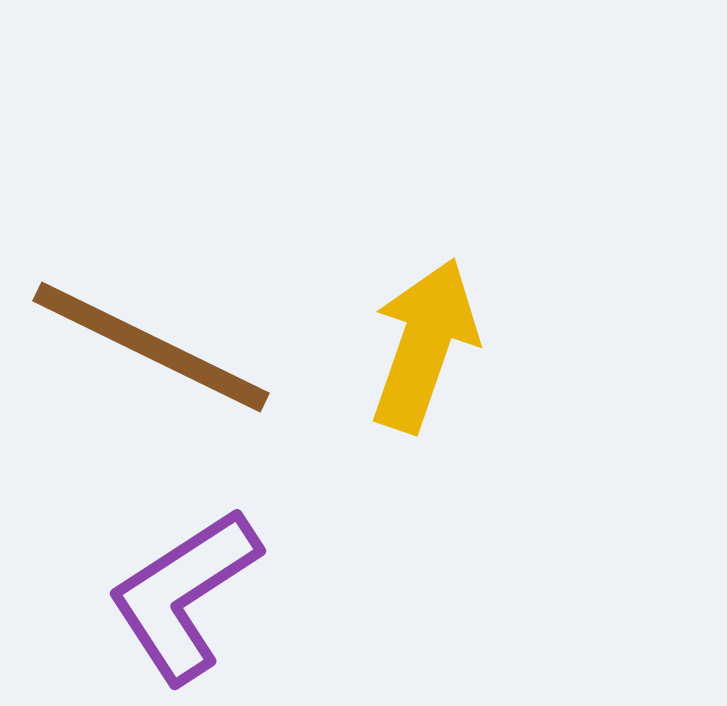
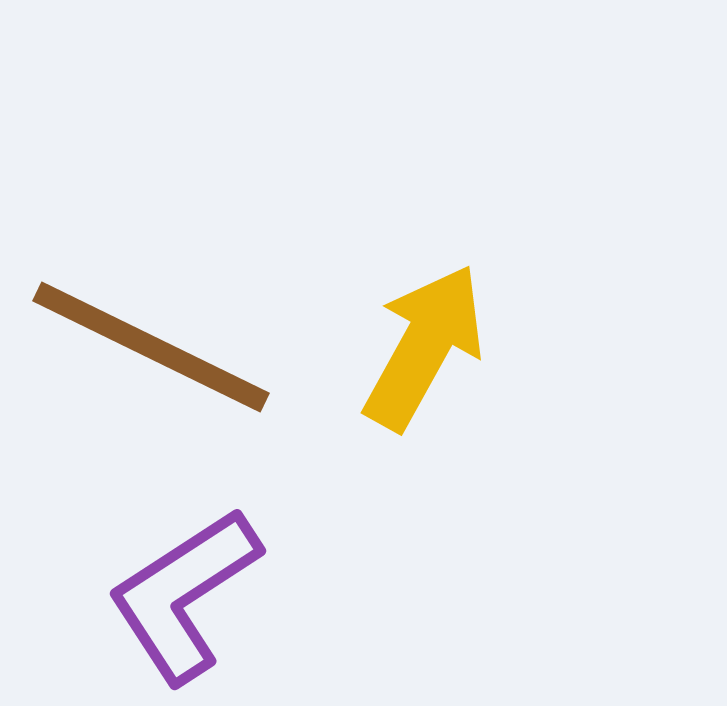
yellow arrow: moved 2 px down; rotated 10 degrees clockwise
